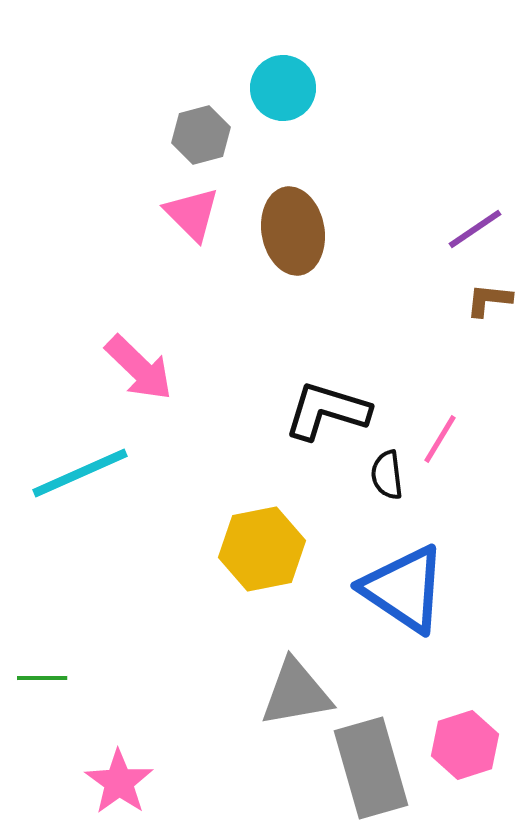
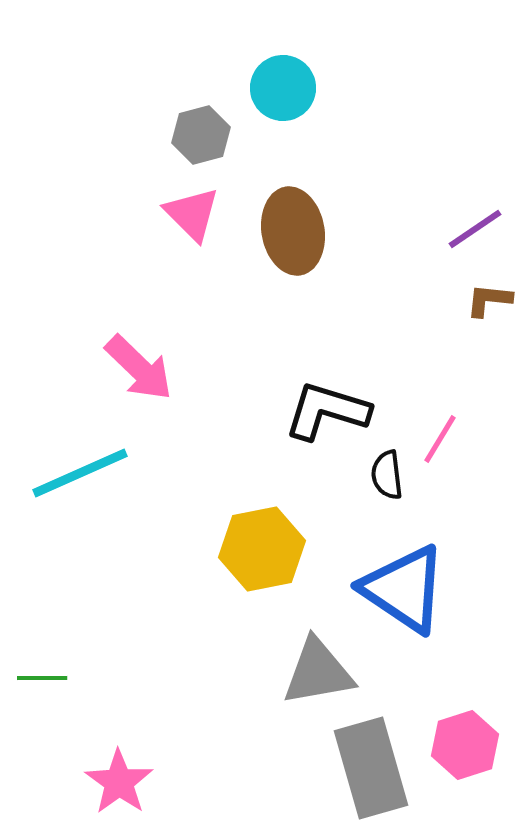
gray triangle: moved 22 px right, 21 px up
